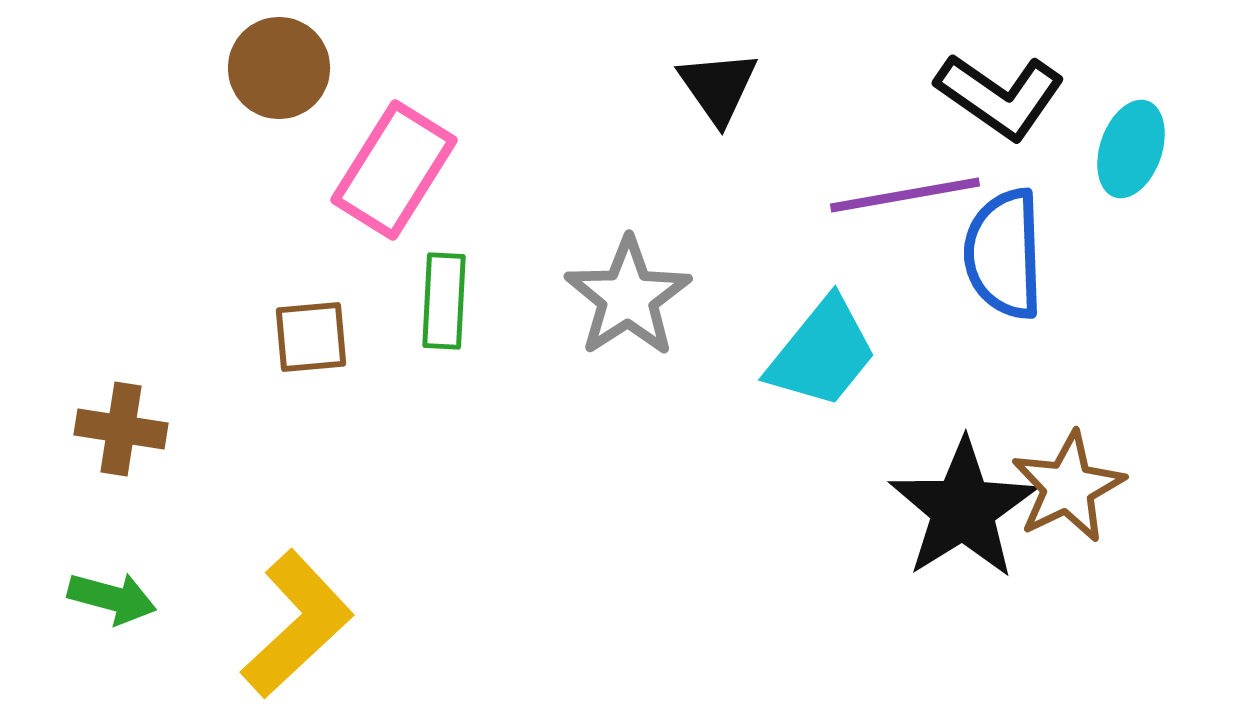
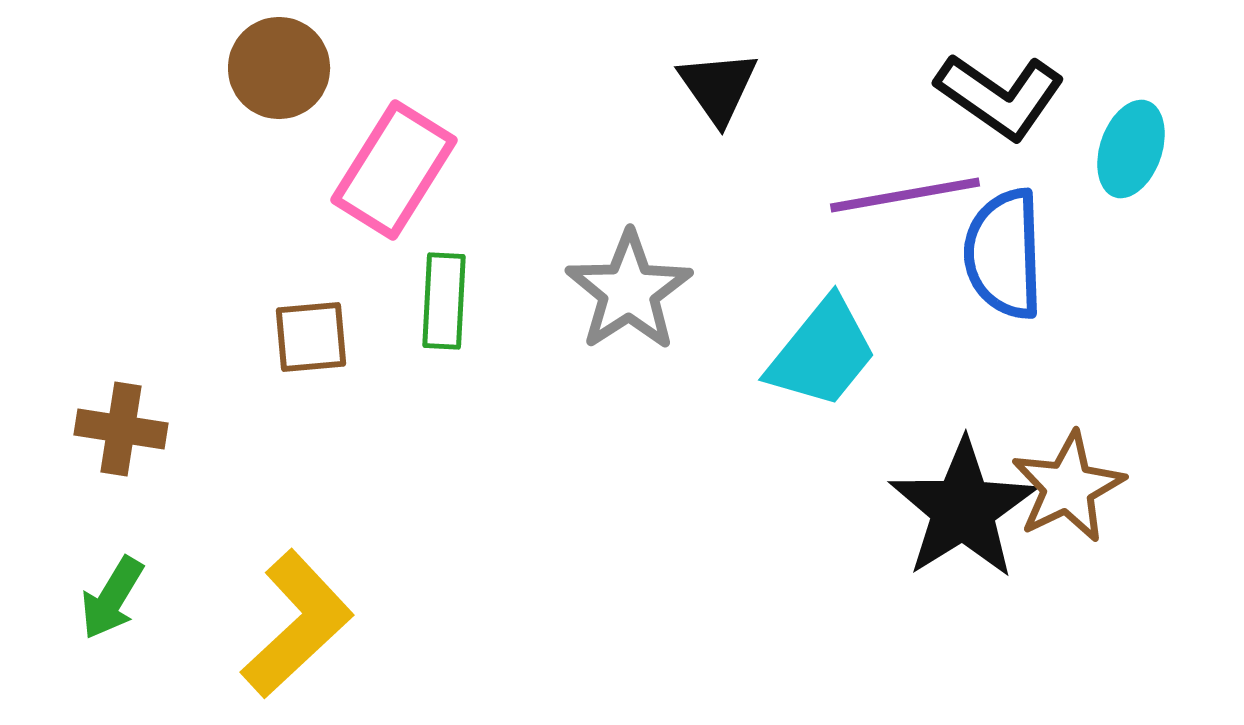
gray star: moved 1 px right, 6 px up
green arrow: rotated 106 degrees clockwise
